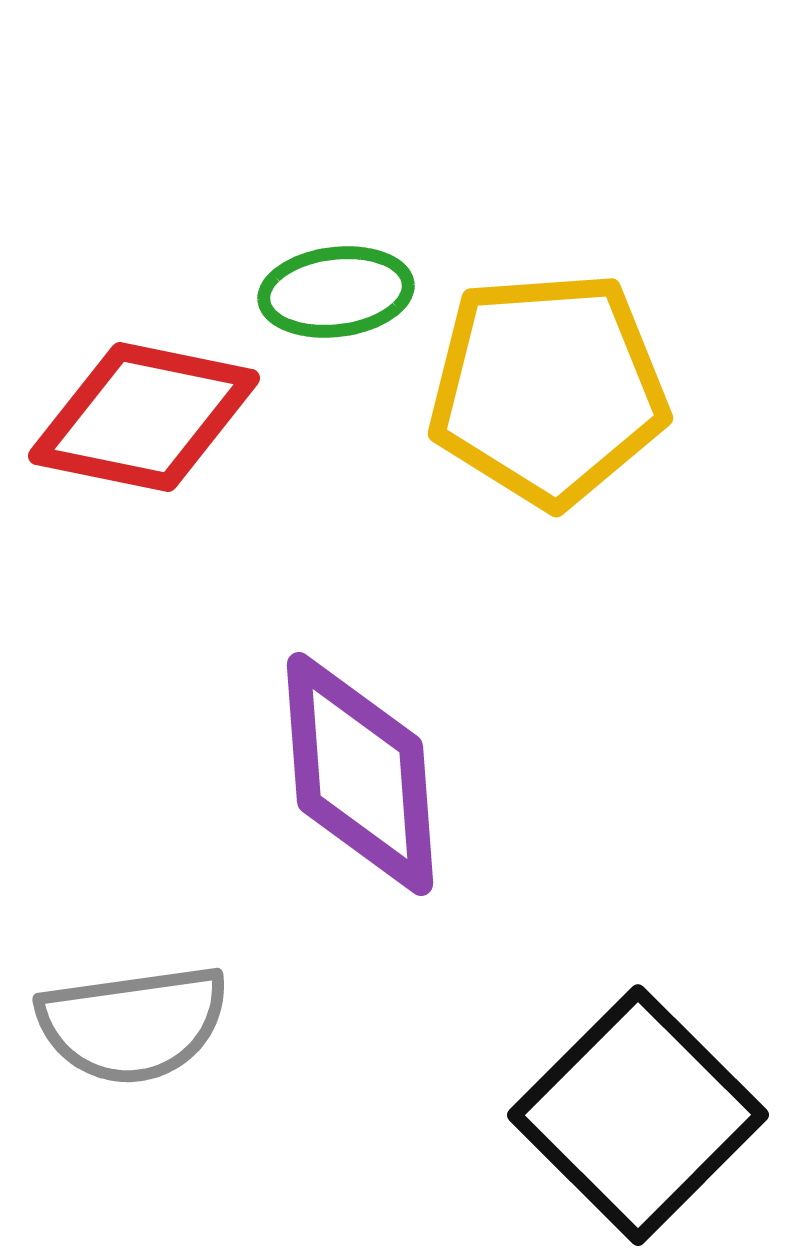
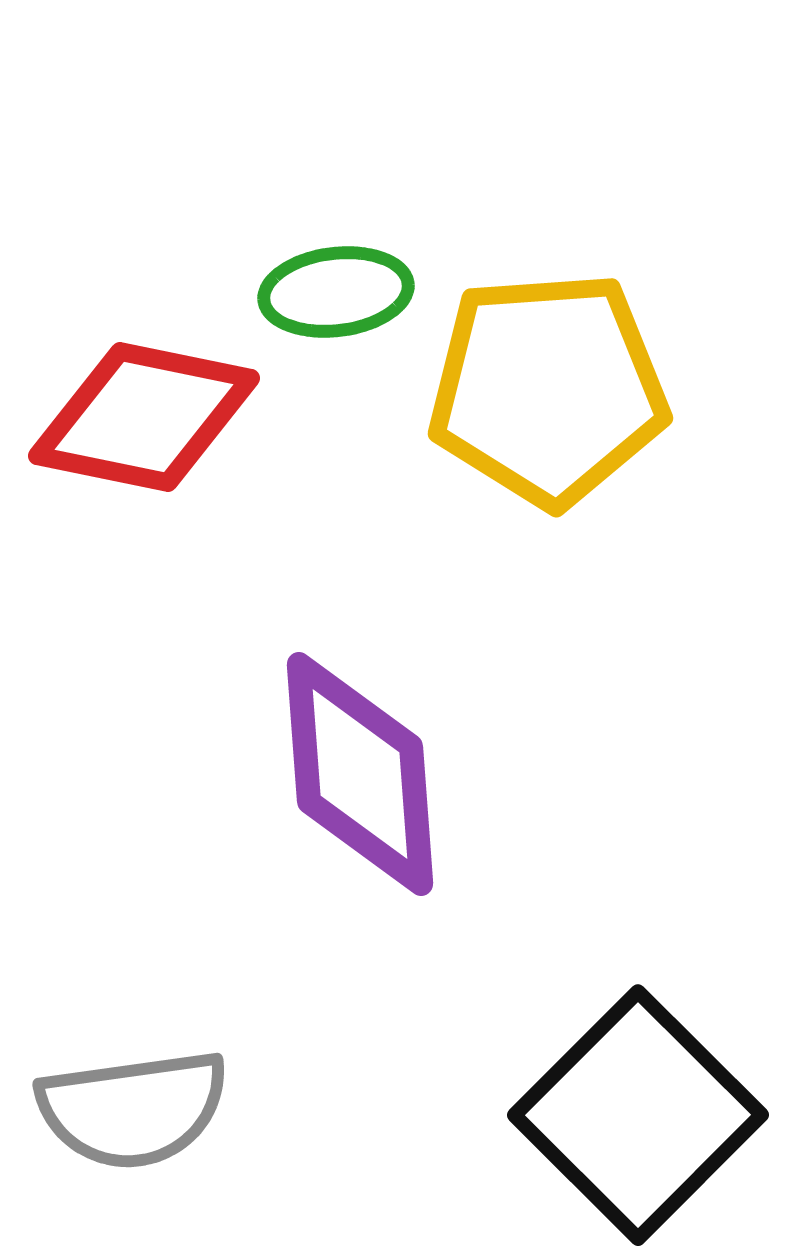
gray semicircle: moved 85 px down
